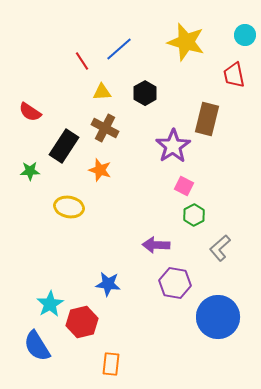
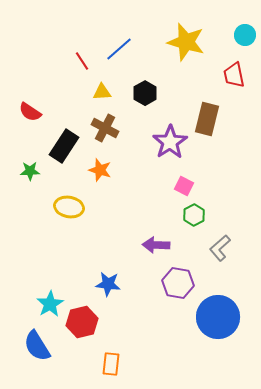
purple star: moved 3 px left, 4 px up
purple hexagon: moved 3 px right
